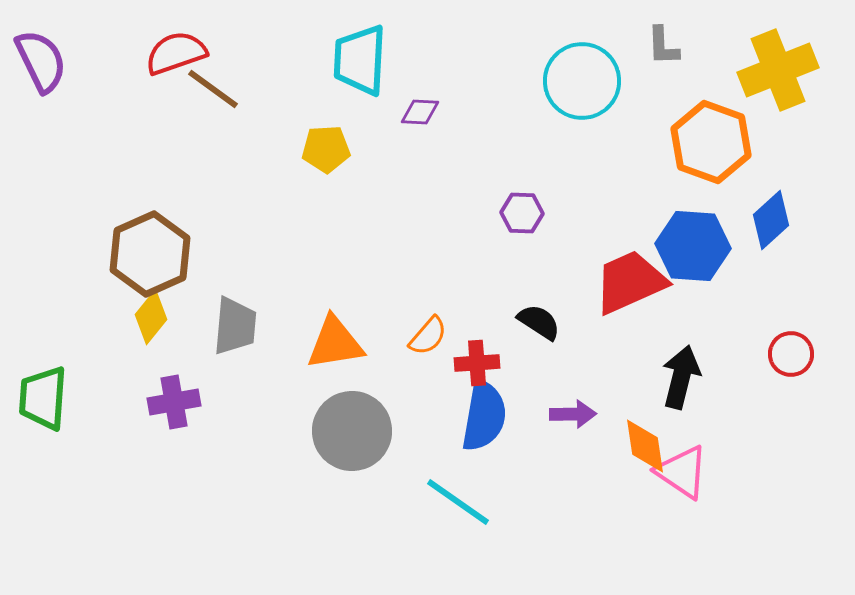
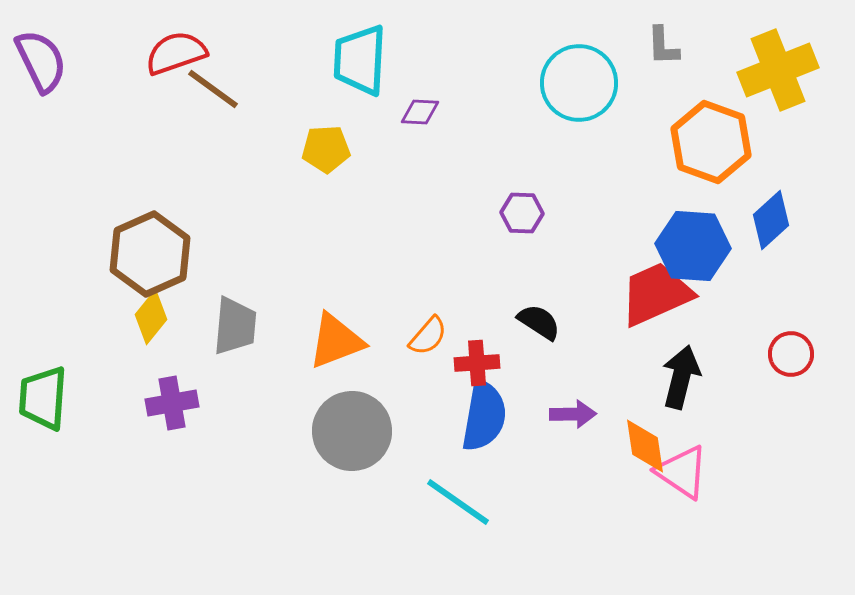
cyan circle: moved 3 px left, 2 px down
red trapezoid: moved 26 px right, 12 px down
orange triangle: moved 1 px right, 2 px up; rotated 12 degrees counterclockwise
purple cross: moved 2 px left, 1 px down
